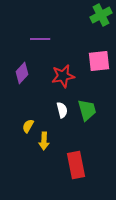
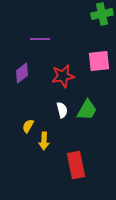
green cross: moved 1 px right, 1 px up; rotated 15 degrees clockwise
purple diamond: rotated 10 degrees clockwise
green trapezoid: rotated 45 degrees clockwise
